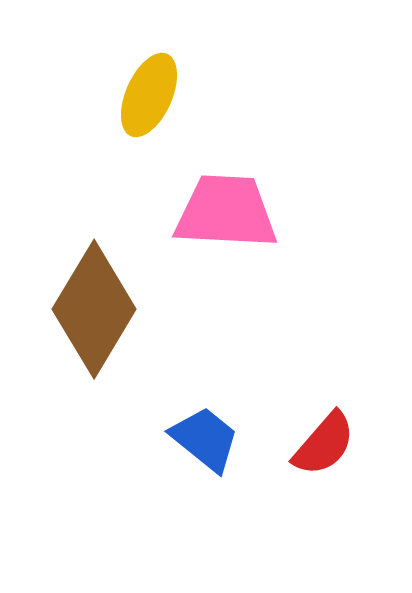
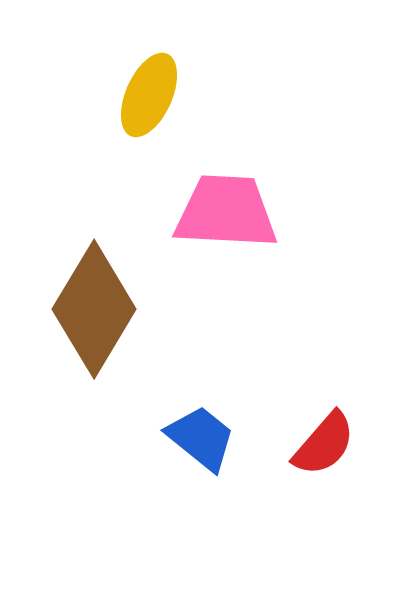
blue trapezoid: moved 4 px left, 1 px up
